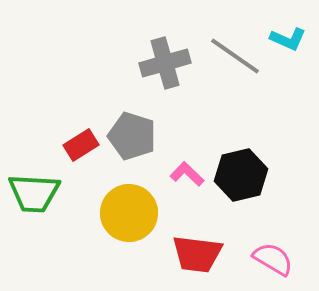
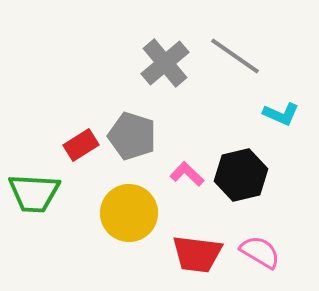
cyan L-shape: moved 7 px left, 75 px down
gray cross: rotated 24 degrees counterclockwise
pink semicircle: moved 13 px left, 7 px up
